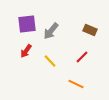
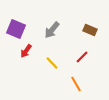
purple square: moved 11 px left, 5 px down; rotated 30 degrees clockwise
gray arrow: moved 1 px right, 1 px up
yellow line: moved 2 px right, 2 px down
orange line: rotated 35 degrees clockwise
